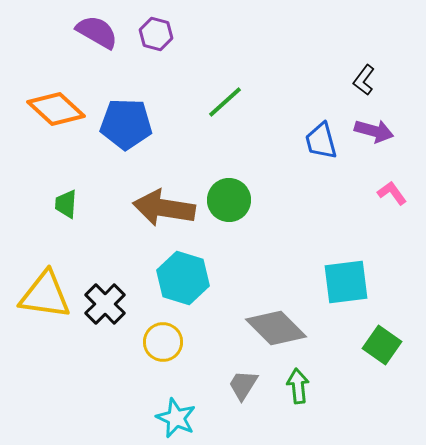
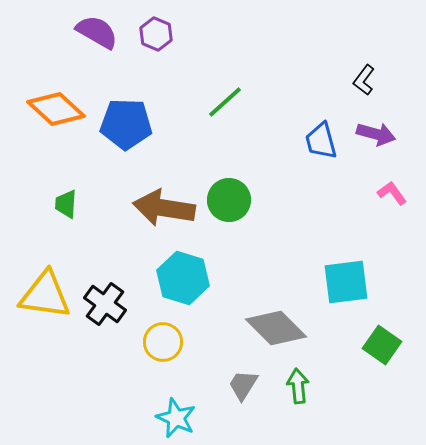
purple hexagon: rotated 8 degrees clockwise
purple arrow: moved 2 px right, 3 px down
black cross: rotated 9 degrees counterclockwise
